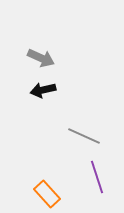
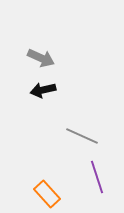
gray line: moved 2 px left
